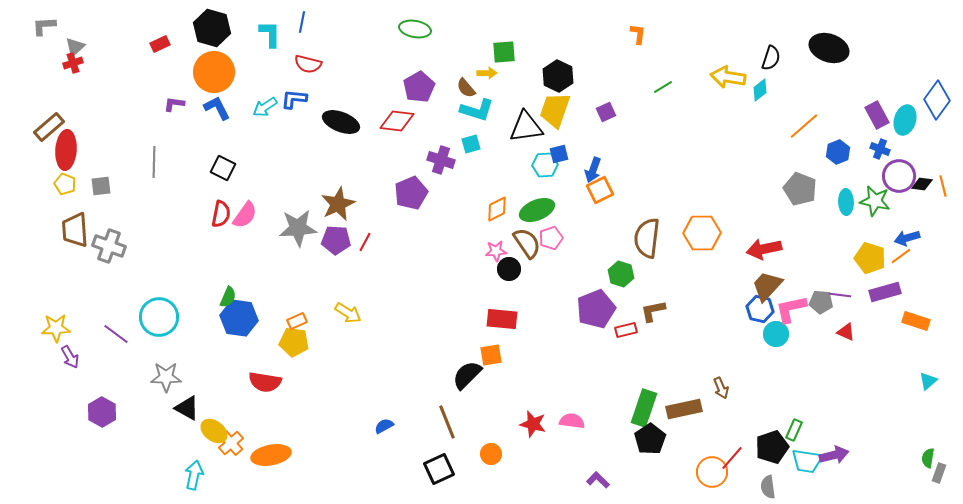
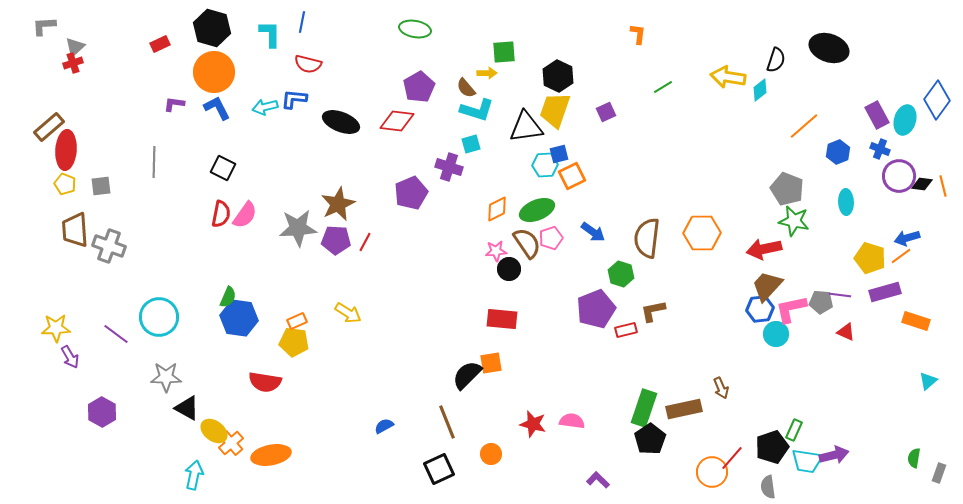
black semicircle at (771, 58): moved 5 px right, 2 px down
cyan arrow at (265, 107): rotated 20 degrees clockwise
purple cross at (441, 160): moved 8 px right, 7 px down
blue arrow at (593, 170): moved 62 px down; rotated 75 degrees counterclockwise
gray pentagon at (800, 189): moved 13 px left
orange square at (600, 190): moved 28 px left, 14 px up
green star at (875, 201): moved 81 px left, 20 px down
blue hexagon at (760, 309): rotated 20 degrees counterclockwise
orange square at (491, 355): moved 8 px down
green semicircle at (928, 458): moved 14 px left
